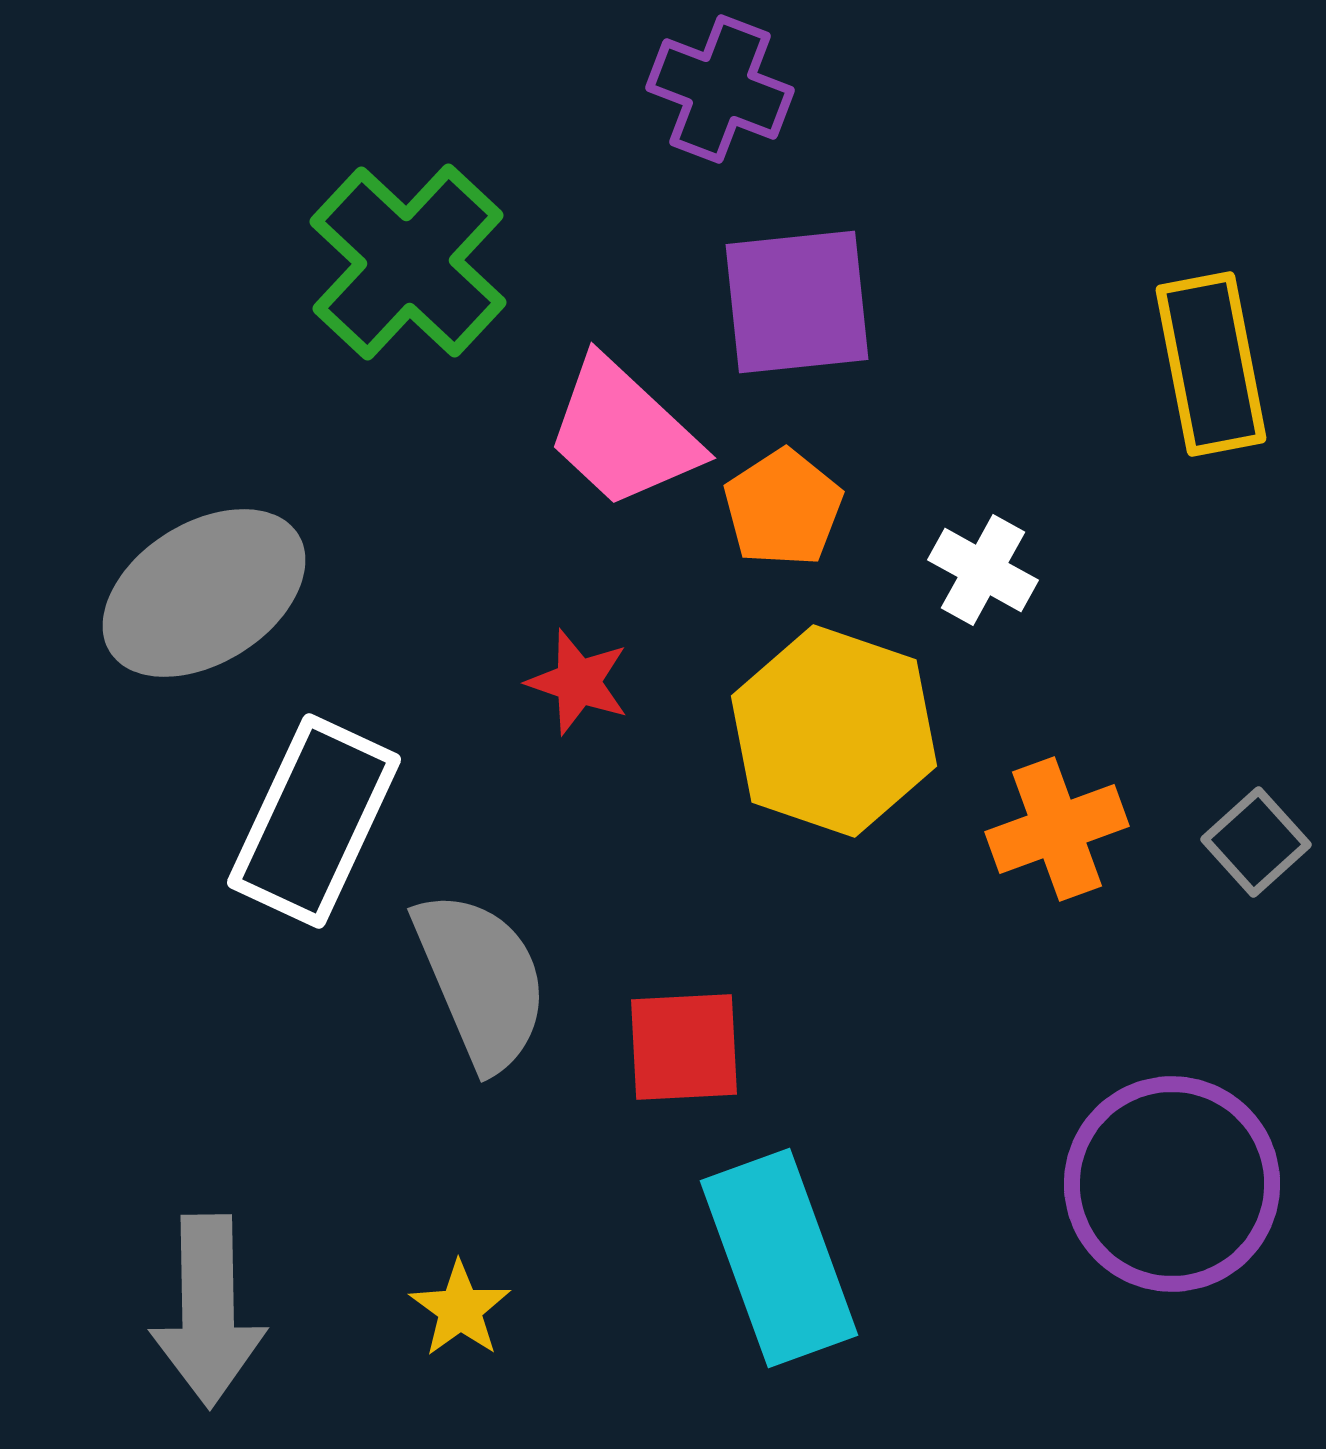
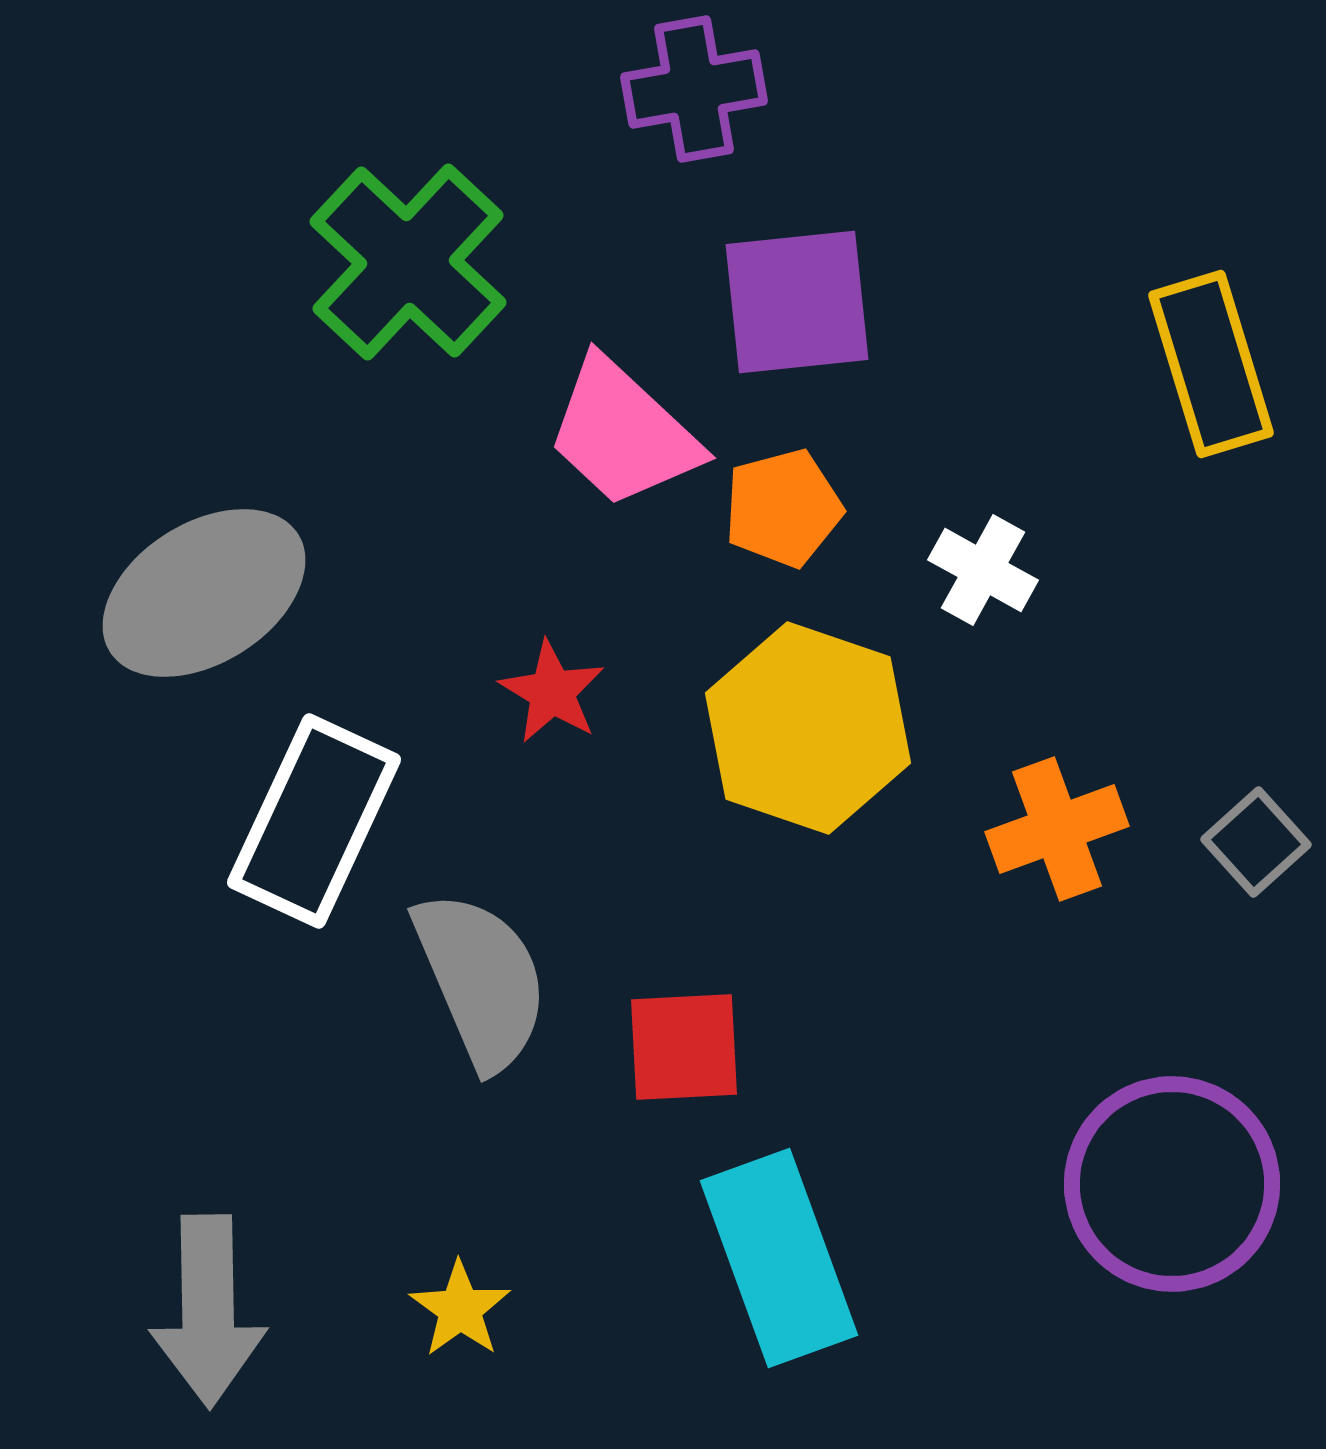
purple cross: moved 26 px left; rotated 31 degrees counterclockwise
yellow rectangle: rotated 6 degrees counterclockwise
orange pentagon: rotated 18 degrees clockwise
red star: moved 26 px left, 10 px down; rotated 12 degrees clockwise
yellow hexagon: moved 26 px left, 3 px up
